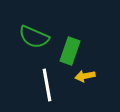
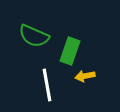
green semicircle: moved 1 px up
